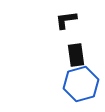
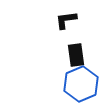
blue hexagon: rotated 8 degrees counterclockwise
